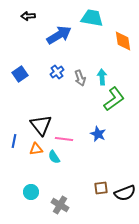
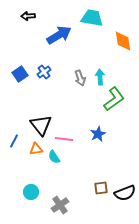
blue cross: moved 13 px left
cyan arrow: moved 2 px left
blue star: rotated 21 degrees clockwise
blue line: rotated 16 degrees clockwise
gray cross: rotated 24 degrees clockwise
